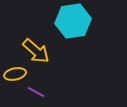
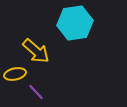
cyan hexagon: moved 2 px right, 2 px down
purple line: rotated 18 degrees clockwise
